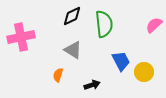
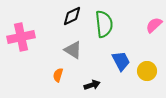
yellow circle: moved 3 px right, 1 px up
